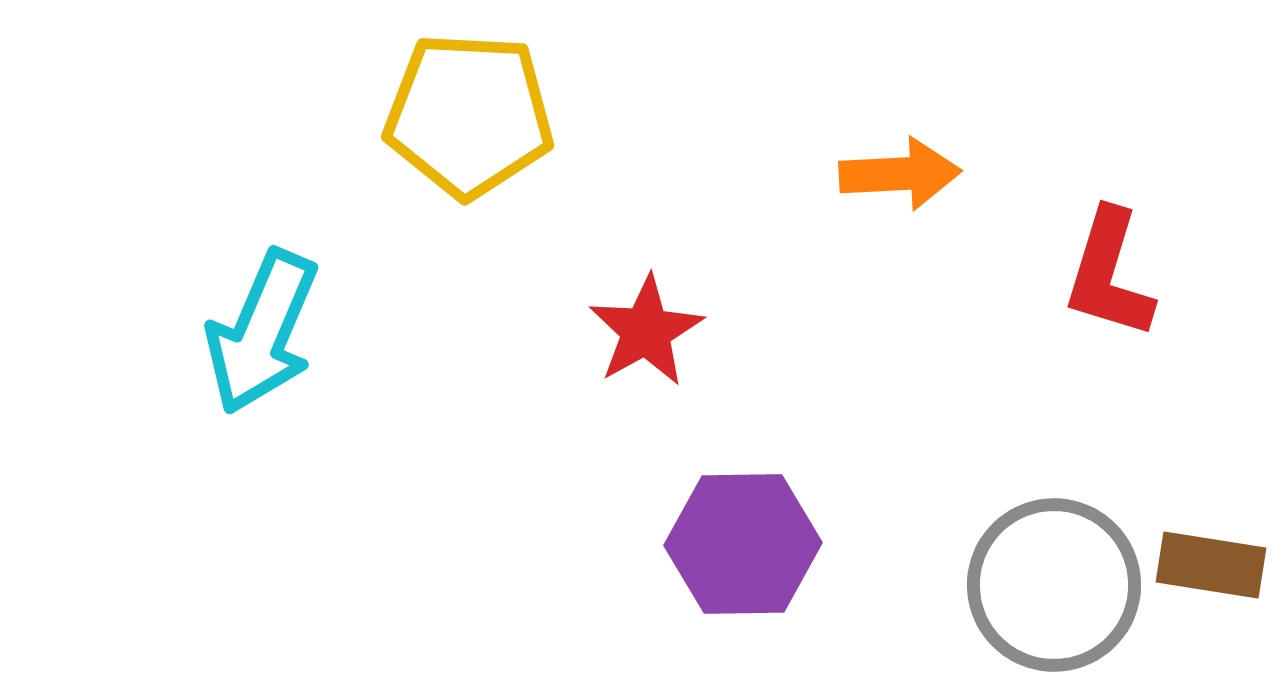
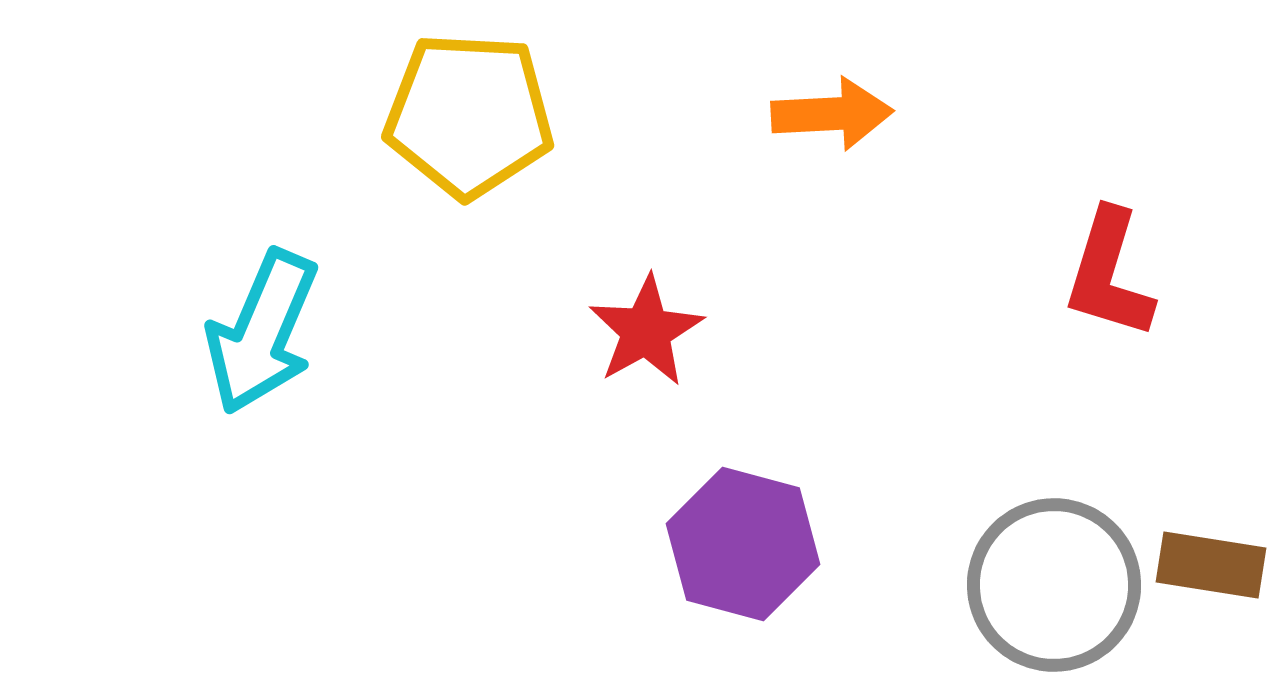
orange arrow: moved 68 px left, 60 px up
purple hexagon: rotated 16 degrees clockwise
